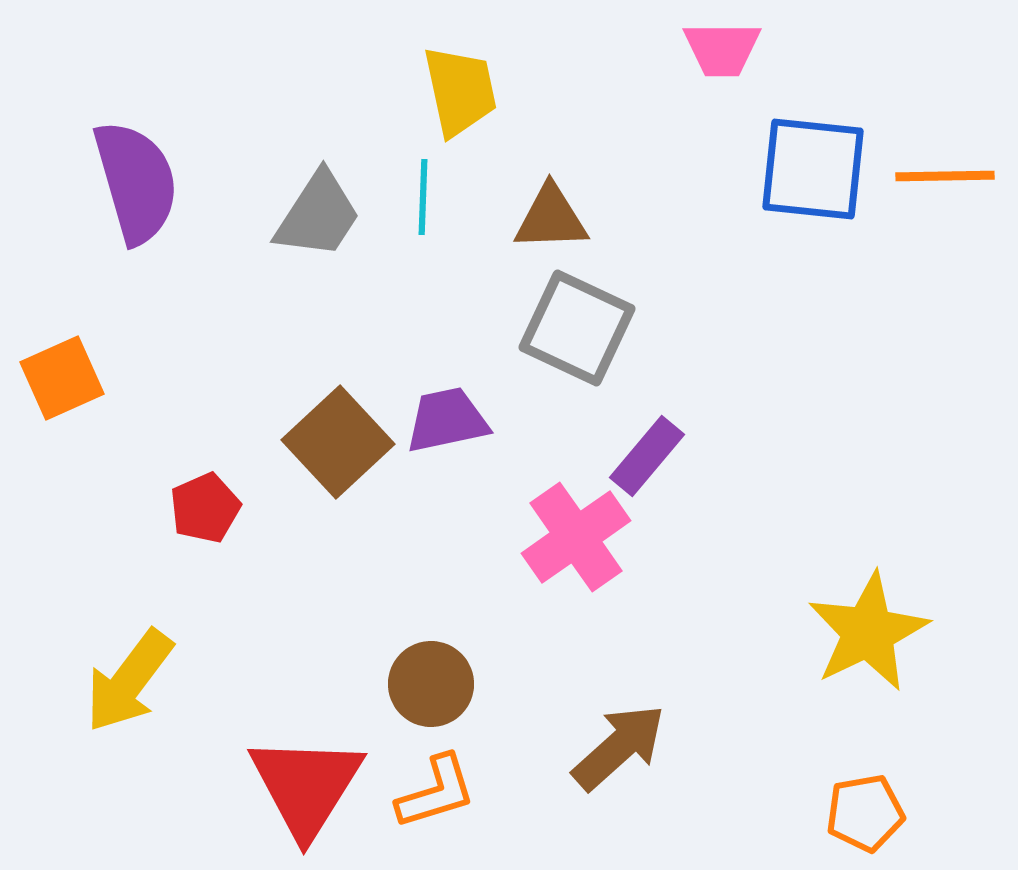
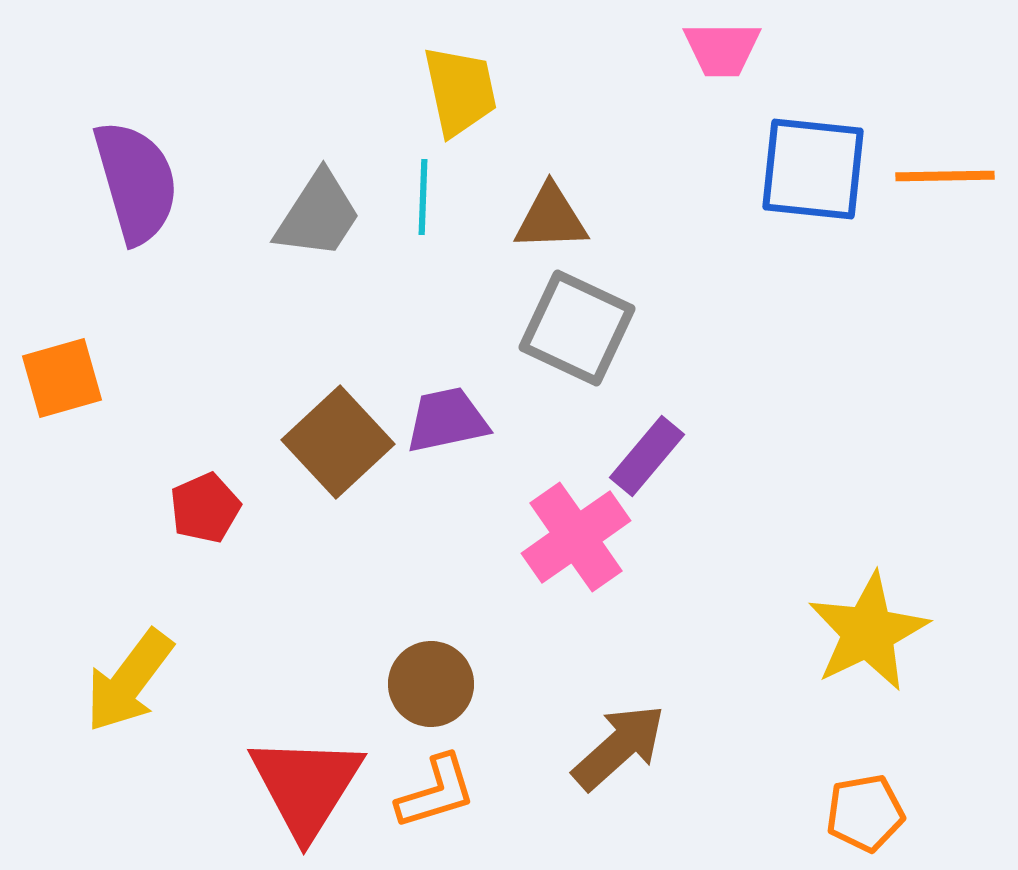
orange square: rotated 8 degrees clockwise
